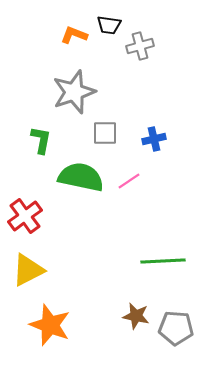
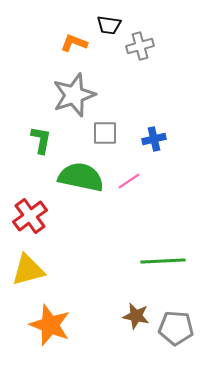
orange L-shape: moved 8 px down
gray star: moved 3 px down
red cross: moved 5 px right
yellow triangle: rotated 12 degrees clockwise
